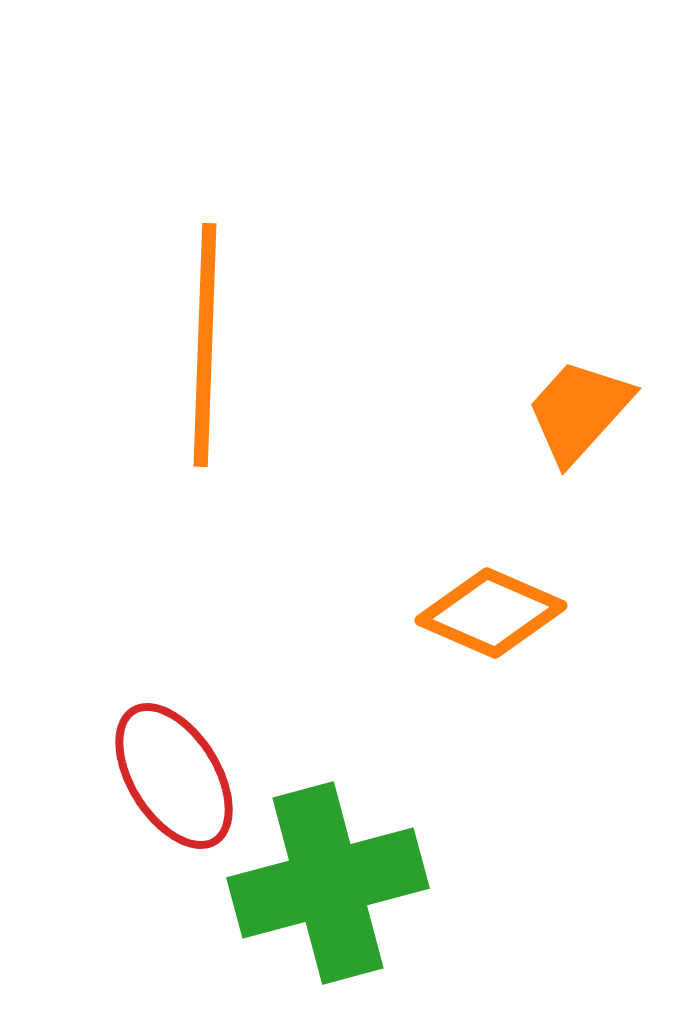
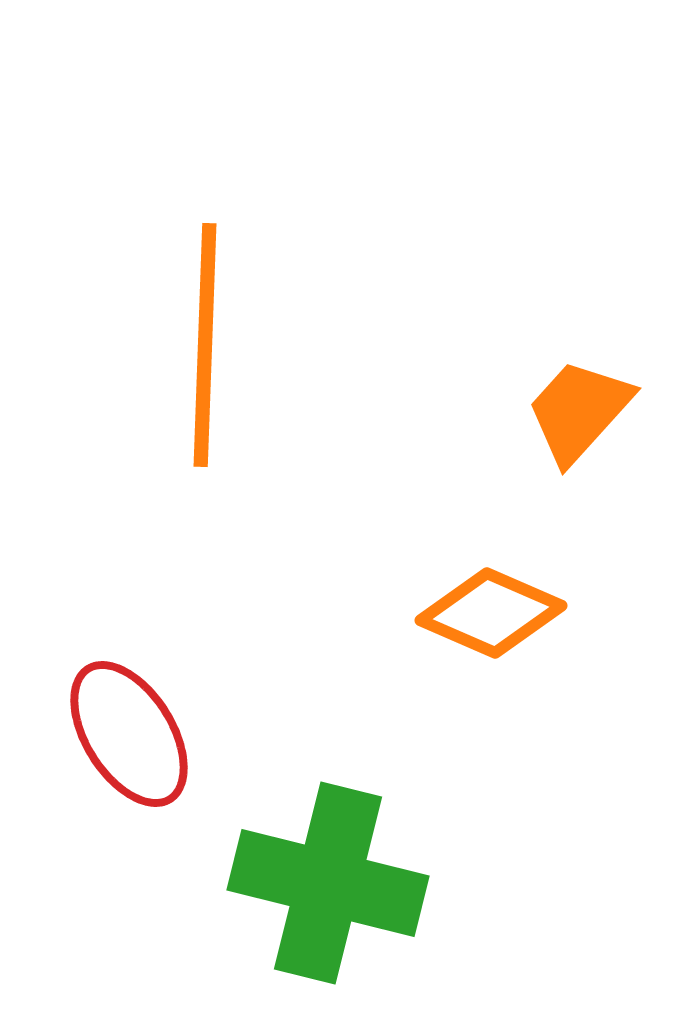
red ellipse: moved 45 px left, 42 px up
green cross: rotated 29 degrees clockwise
